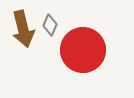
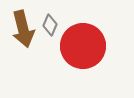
red circle: moved 4 px up
